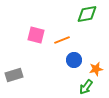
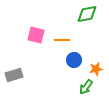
orange line: rotated 21 degrees clockwise
